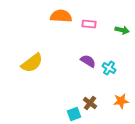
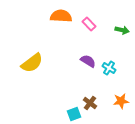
pink rectangle: rotated 40 degrees clockwise
